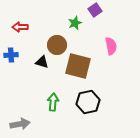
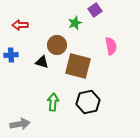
red arrow: moved 2 px up
